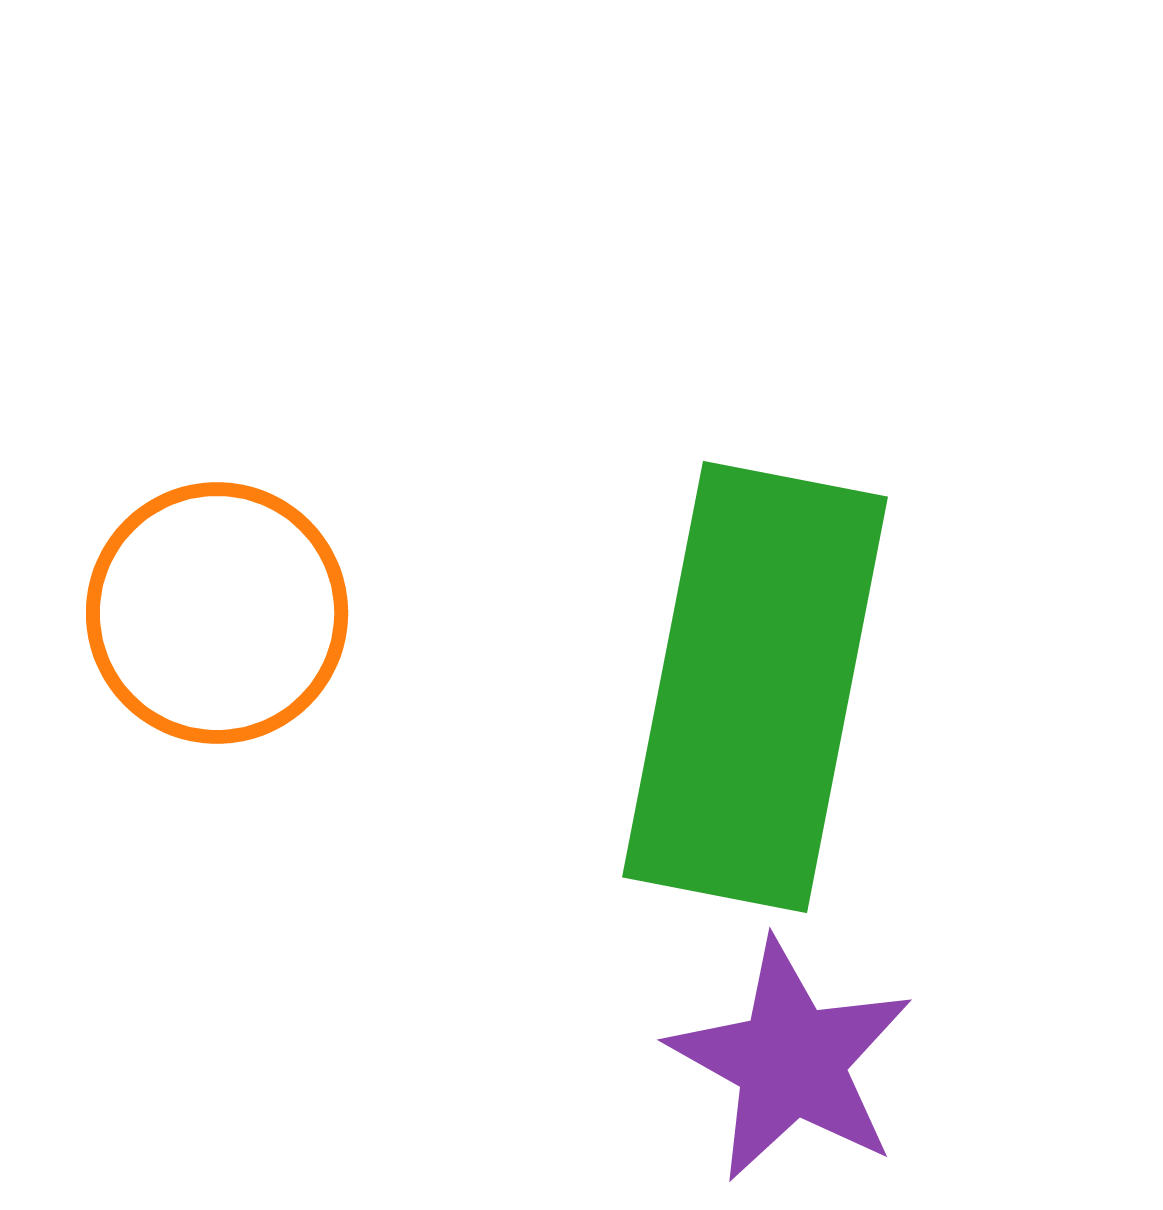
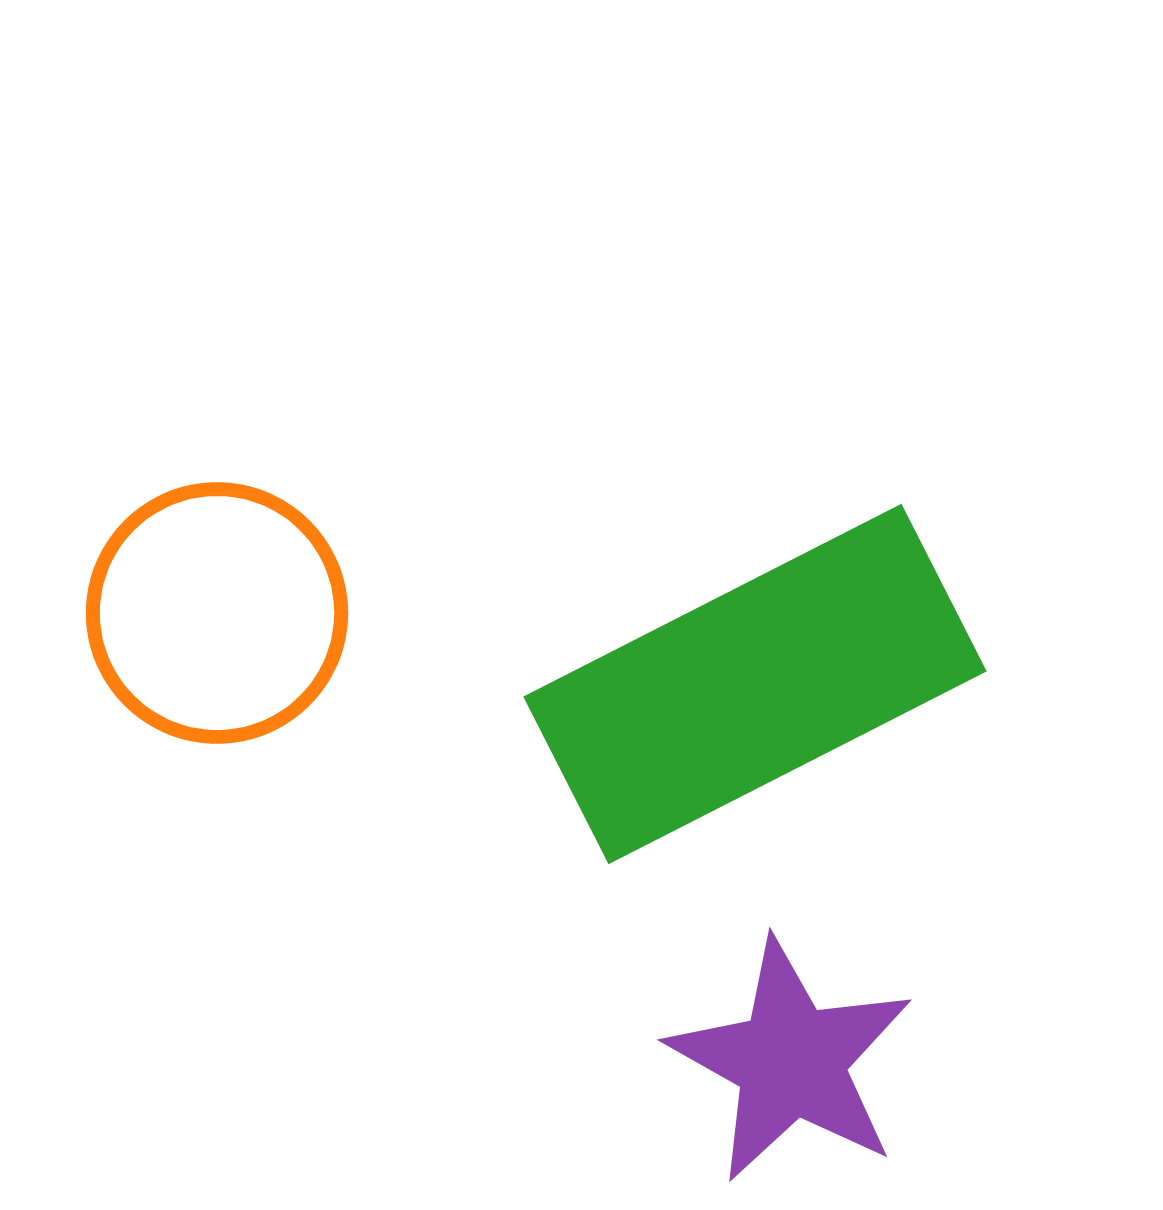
green rectangle: moved 3 px up; rotated 52 degrees clockwise
